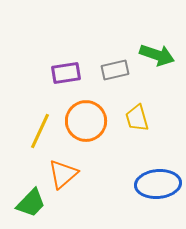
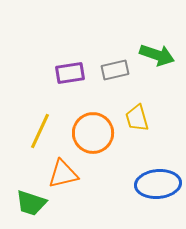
purple rectangle: moved 4 px right
orange circle: moved 7 px right, 12 px down
orange triangle: rotated 28 degrees clockwise
green trapezoid: rotated 64 degrees clockwise
